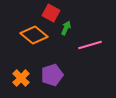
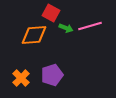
green arrow: rotated 88 degrees clockwise
orange diamond: rotated 44 degrees counterclockwise
pink line: moved 19 px up
